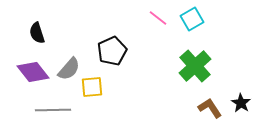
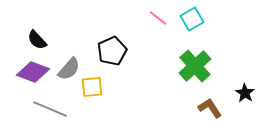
black semicircle: moved 7 px down; rotated 25 degrees counterclockwise
purple diamond: rotated 32 degrees counterclockwise
black star: moved 4 px right, 10 px up
gray line: moved 3 px left, 1 px up; rotated 24 degrees clockwise
